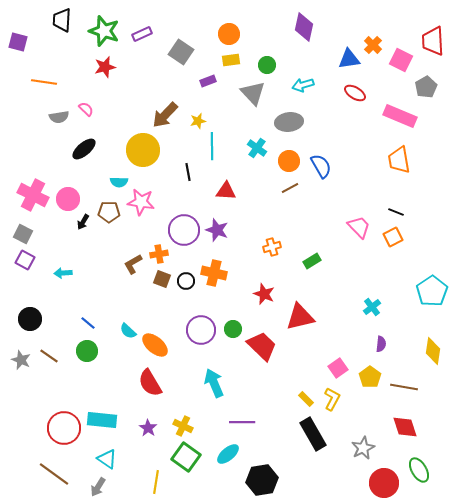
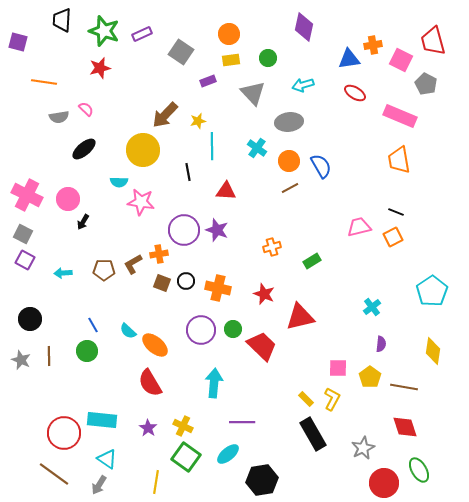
red trapezoid at (433, 41): rotated 12 degrees counterclockwise
orange cross at (373, 45): rotated 36 degrees clockwise
green circle at (267, 65): moved 1 px right, 7 px up
red star at (105, 67): moved 5 px left, 1 px down
gray pentagon at (426, 87): moved 3 px up; rotated 15 degrees counterclockwise
pink cross at (33, 195): moved 6 px left
brown pentagon at (109, 212): moved 5 px left, 58 px down
pink trapezoid at (359, 227): rotated 60 degrees counterclockwise
orange cross at (214, 273): moved 4 px right, 15 px down
brown square at (162, 279): moved 4 px down
blue line at (88, 323): moved 5 px right, 2 px down; rotated 21 degrees clockwise
brown line at (49, 356): rotated 54 degrees clockwise
pink square at (338, 368): rotated 36 degrees clockwise
cyan arrow at (214, 383): rotated 28 degrees clockwise
red circle at (64, 428): moved 5 px down
gray arrow at (98, 487): moved 1 px right, 2 px up
